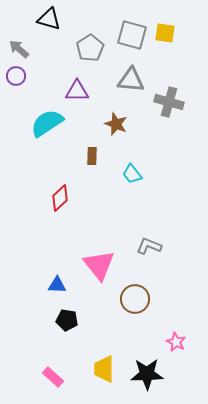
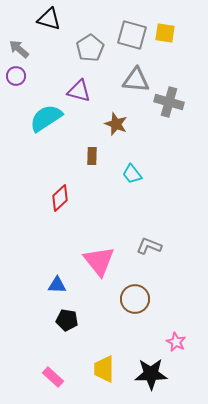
gray triangle: moved 5 px right
purple triangle: moved 2 px right; rotated 15 degrees clockwise
cyan semicircle: moved 1 px left, 5 px up
pink triangle: moved 4 px up
black star: moved 4 px right
